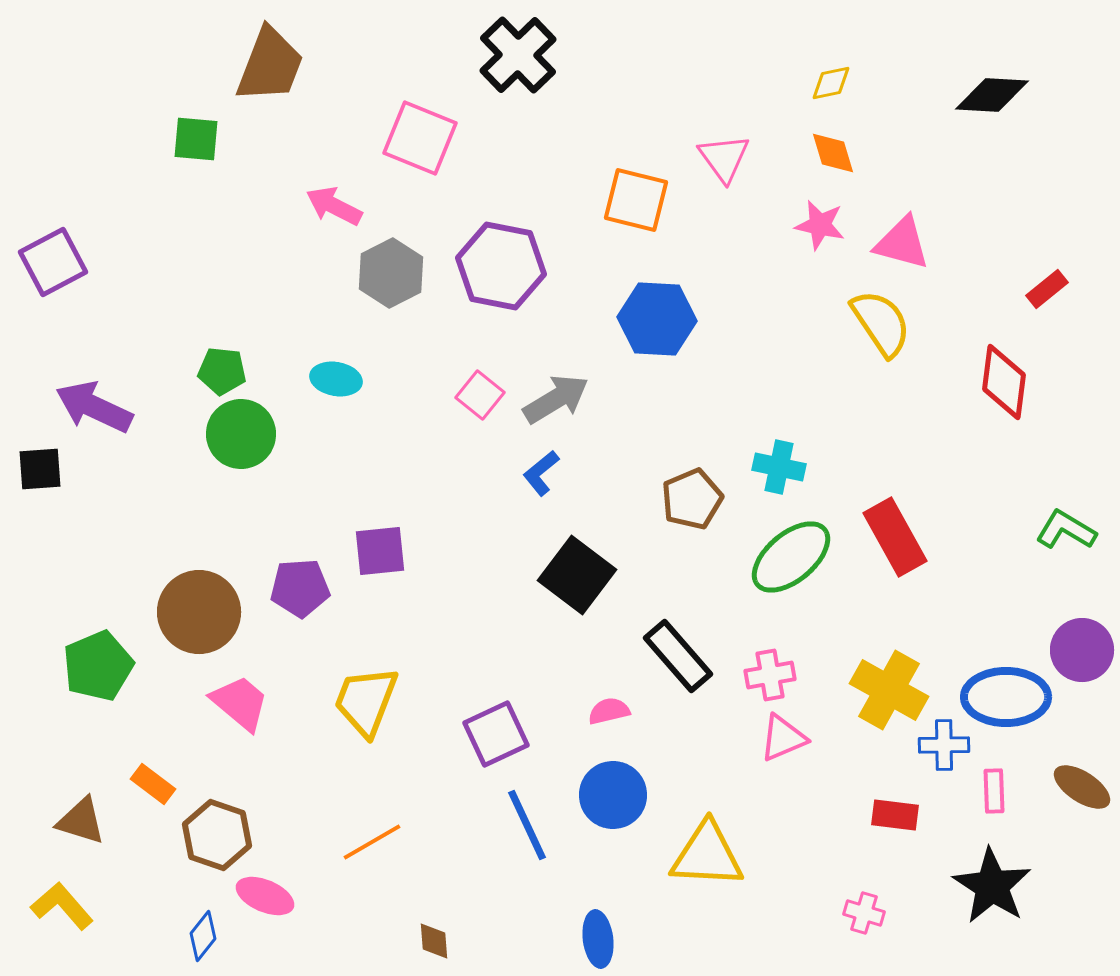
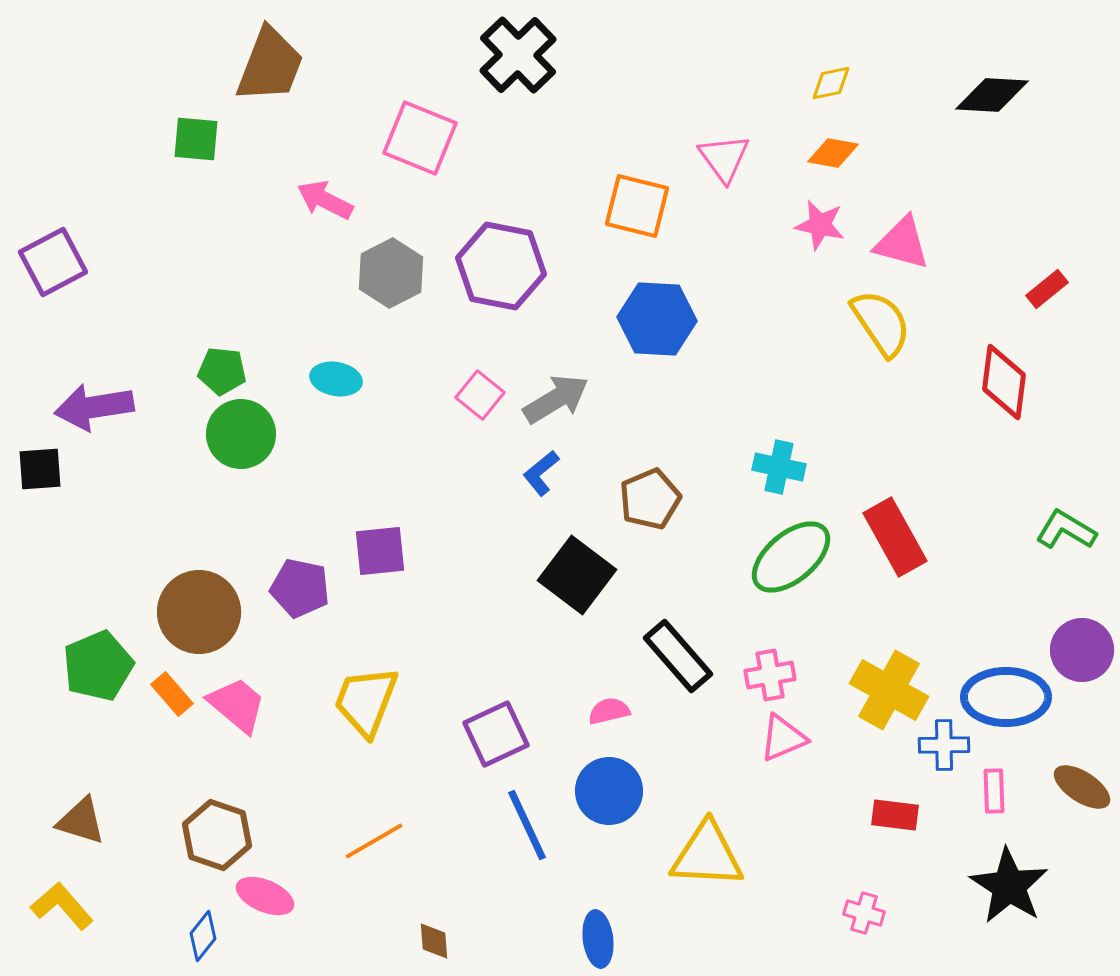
orange diamond at (833, 153): rotated 63 degrees counterclockwise
orange square at (636, 200): moved 1 px right, 6 px down
pink arrow at (334, 206): moved 9 px left, 6 px up
purple arrow at (94, 407): rotated 34 degrees counterclockwise
brown pentagon at (692, 499): moved 42 px left
purple pentagon at (300, 588): rotated 16 degrees clockwise
pink trapezoid at (240, 703): moved 3 px left, 2 px down
orange rectangle at (153, 784): moved 19 px right, 90 px up; rotated 12 degrees clockwise
blue circle at (613, 795): moved 4 px left, 4 px up
orange line at (372, 842): moved 2 px right, 1 px up
black star at (992, 886): moved 17 px right
